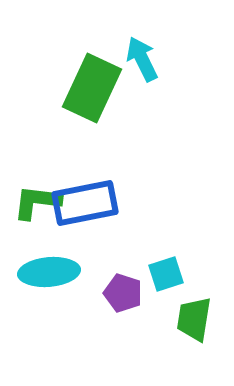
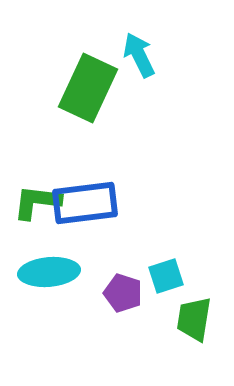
cyan arrow: moved 3 px left, 4 px up
green rectangle: moved 4 px left
blue rectangle: rotated 4 degrees clockwise
cyan square: moved 2 px down
